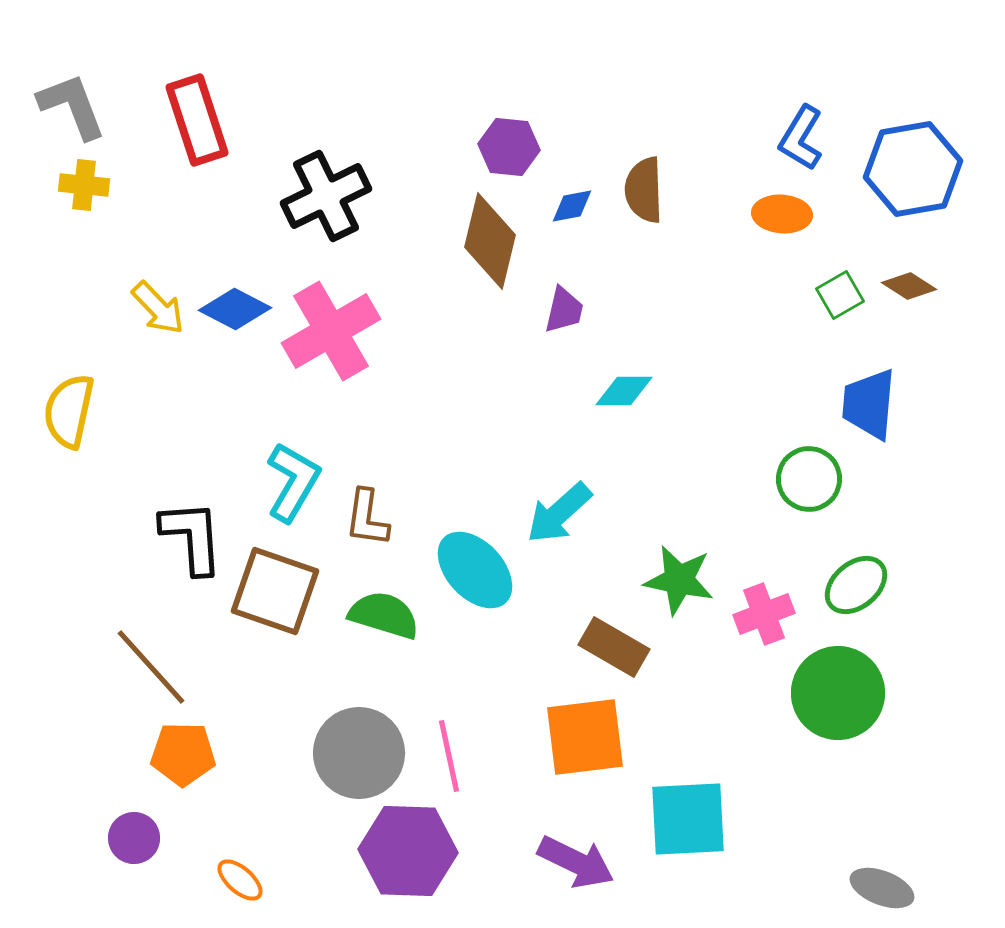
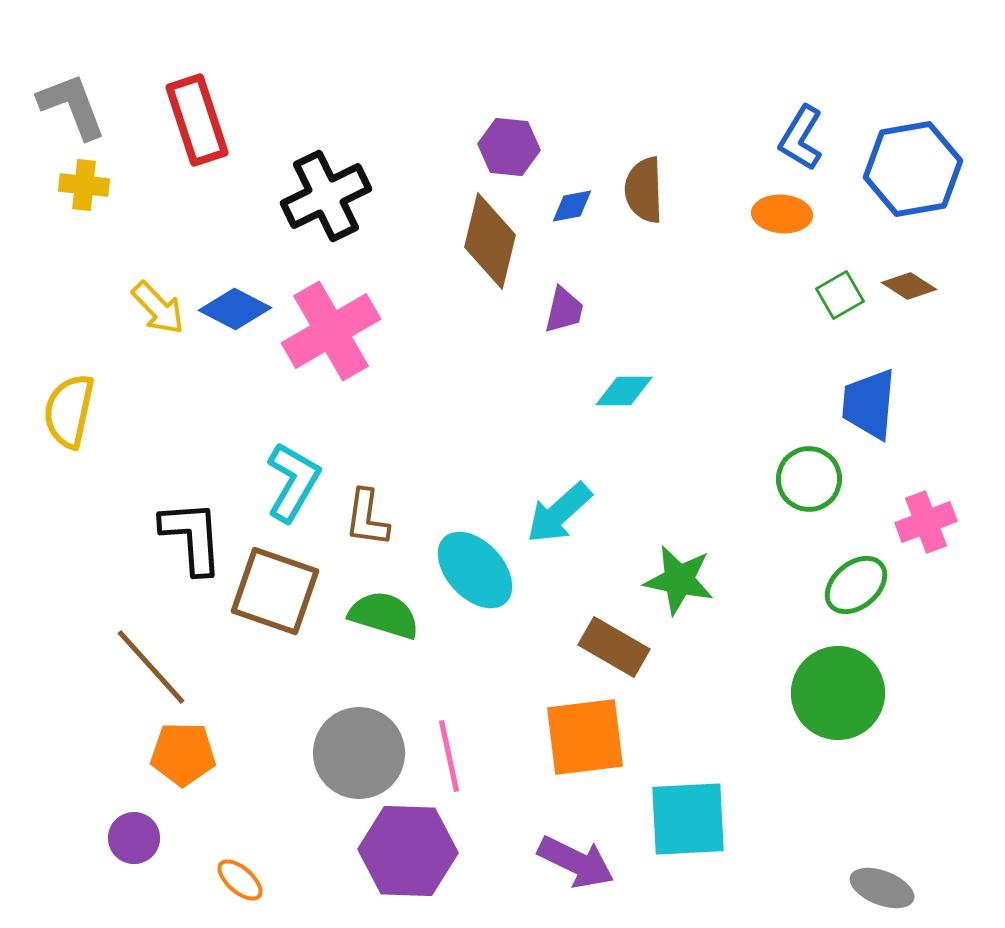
pink cross at (764, 614): moved 162 px right, 92 px up
